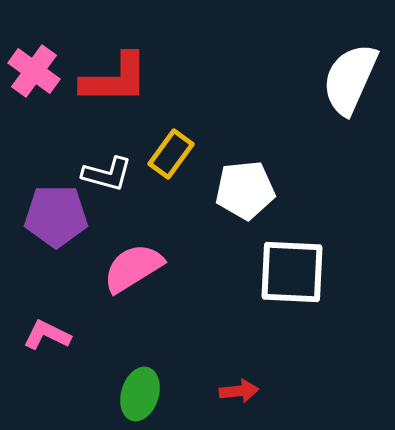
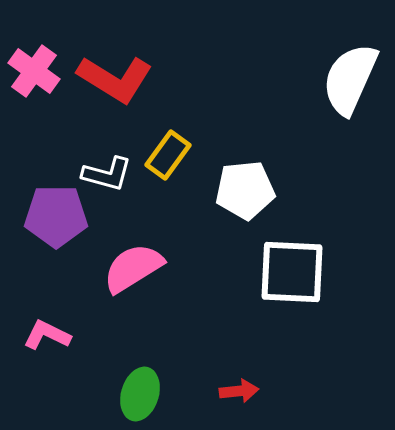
red L-shape: rotated 32 degrees clockwise
yellow rectangle: moved 3 px left, 1 px down
